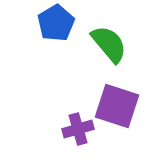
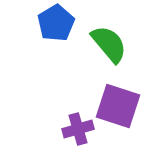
purple square: moved 1 px right
